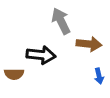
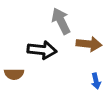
black arrow: moved 1 px right, 5 px up
blue arrow: moved 3 px left, 5 px down
